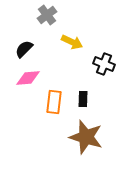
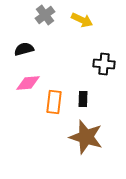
gray cross: moved 2 px left
yellow arrow: moved 10 px right, 22 px up
black semicircle: rotated 30 degrees clockwise
black cross: rotated 15 degrees counterclockwise
pink diamond: moved 5 px down
